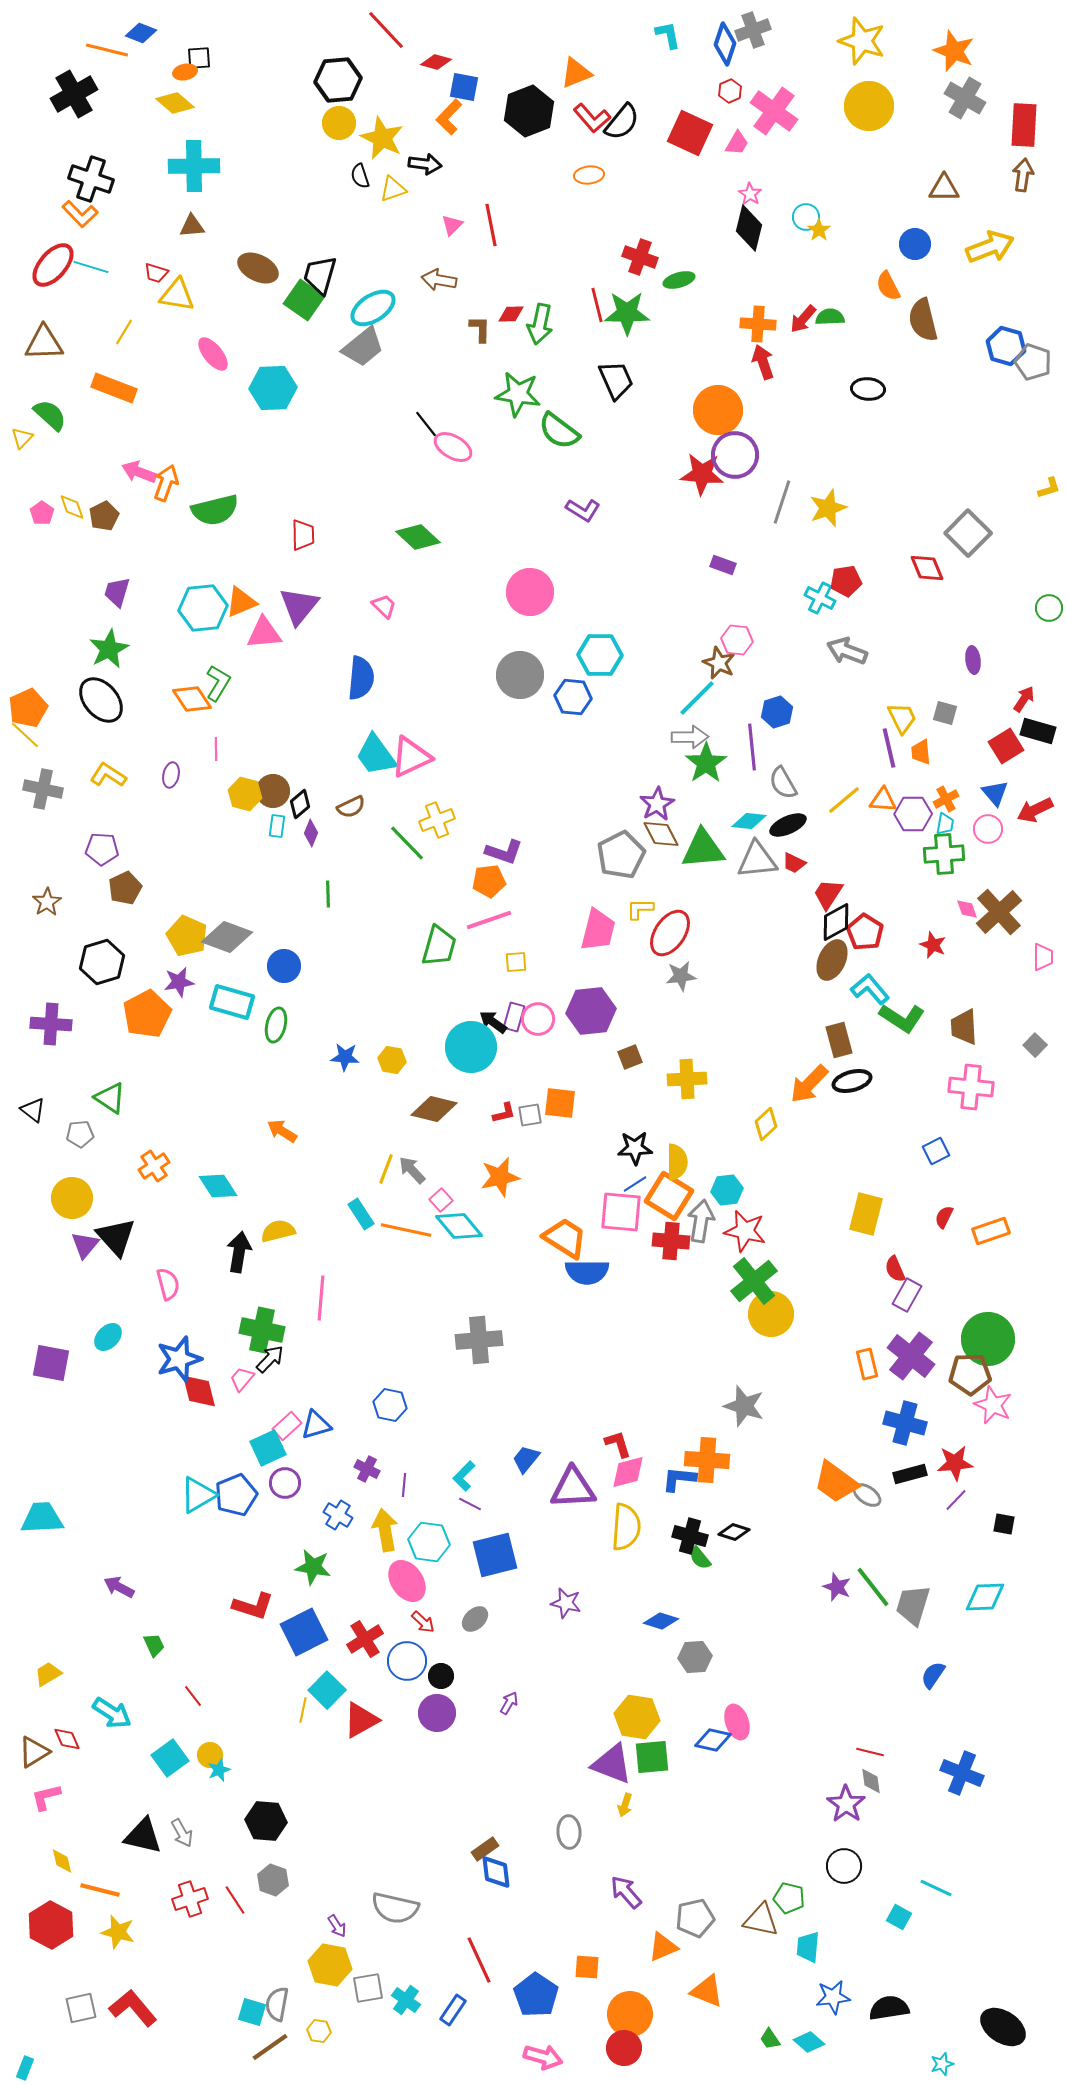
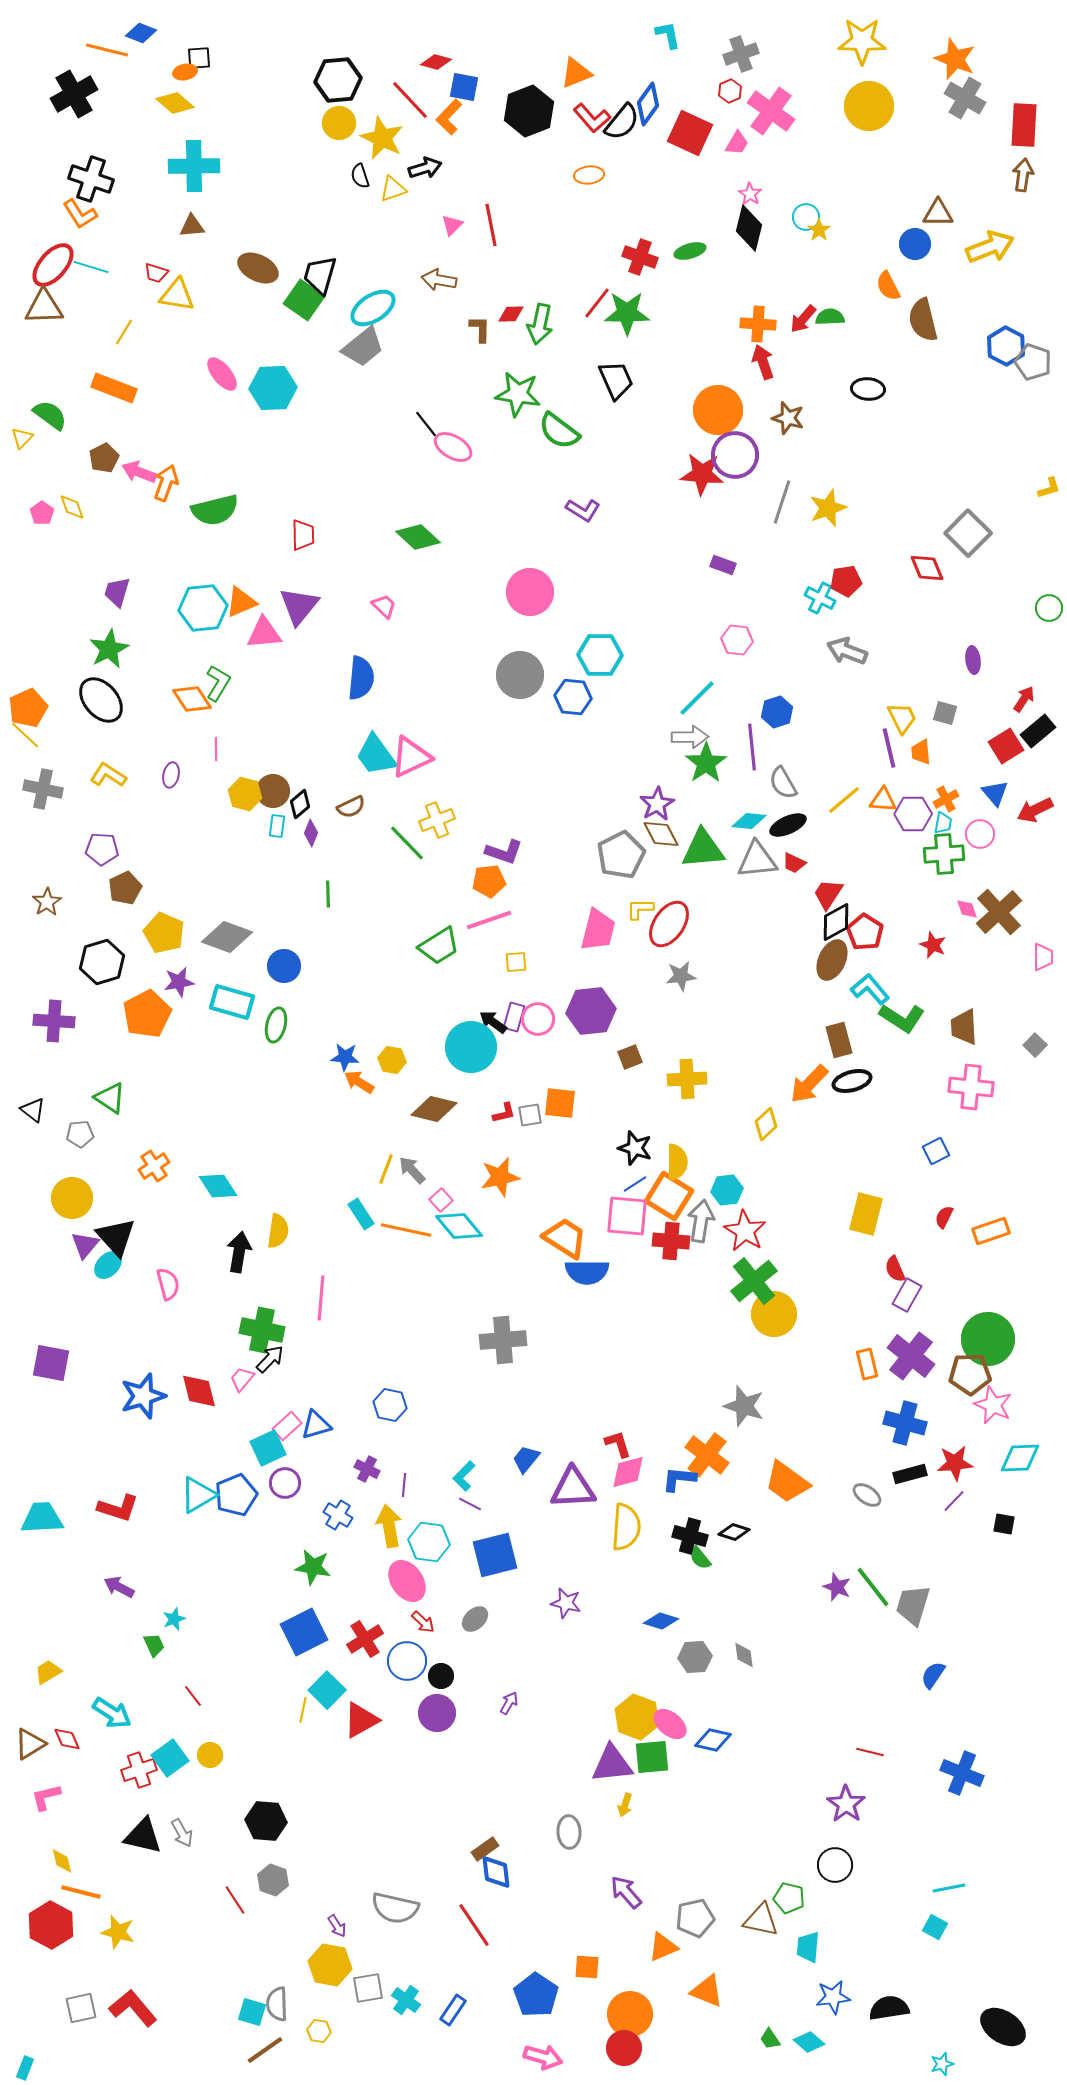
red line at (386, 30): moved 24 px right, 70 px down
gray cross at (753, 30): moved 12 px left, 24 px down
yellow star at (862, 41): rotated 18 degrees counterclockwise
blue diamond at (725, 44): moved 77 px left, 60 px down; rotated 18 degrees clockwise
orange star at (954, 51): moved 1 px right, 8 px down
pink cross at (774, 111): moved 3 px left
black arrow at (425, 164): moved 4 px down; rotated 24 degrees counterclockwise
brown triangle at (944, 188): moved 6 px left, 25 px down
orange L-shape at (80, 214): rotated 12 degrees clockwise
green ellipse at (679, 280): moved 11 px right, 29 px up
red line at (597, 305): moved 2 px up; rotated 52 degrees clockwise
brown triangle at (44, 343): moved 36 px up
blue hexagon at (1006, 346): rotated 12 degrees clockwise
pink ellipse at (213, 354): moved 9 px right, 20 px down
green semicircle at (50, 415): rotated 6 degrees counterclockwise
brown pentagon at (104, 516): moved 58 px up
brown star at (719, 663): moved 69 px right, 245 px up; rotated 8 degrees counterclockwise
black rectangle at (1038, 731): rotated 56 degrees counterclockwise
cyan trapezoid at (945, 824): moved 2 px left, 1 px up
pink circle at (988, 829): moved 8 px left, 5 px down
red ellipse at (670, 933): moved 1 px left, 9 px up
yellow pentagon at (187, 936): moved 23 px left, 3 px up
green trapezoid at (439, 946): rotated 42 degrees clockwise
purple cross at (51, 1024): moved 3 px right, 3 px up
orange arrow at (282, 1131): moved 77 px right, 49 px up
black star at (635, 1148): rotated 20 degrees clockwise
pink square at (621, 1212): moved 6 px right, 4 px down
yellow semicircle at (278, 1231): rotated 112 degrees clockwise
red star at (745, 1231): rotated 18 degrees clockwise
yellow circle at (771, 1314): moved 3 px right
cyan ellipse at (108, 1337): moved 72 px up
gray cross at (479, 1340): moved 24 px right
blue star at (179, 1359): moved 36 px left, 37 px down
orange cross at (707, 1460): moved 5 px up; rotated 33 degrees clockwise
orange trapezoid at (836, 1482): moved 49 px left
purple line at (956, 1500): moved 2 px left, 1 px down
yellow arrow at (385, 1530): moved 4 px right, 4 px up
cyan diamond at (985, 1597): moved 35 px right, 139 px up
red L-shape at (253, 1606): moved 135 px left, 98 px up
yellow trapezoid at (48, 1674): moved 2 px up
yellow hexagon at (637, 1717): rotated 12 degrees clockwise
pink ellipse at (737, 1722): moved 67 px left, 2 px down; rotated 32 degrees counterclockwise
brown triangle at (34, 1752): moved 4 px left, 8 px up
purple triangle at (612, 1764): rotated 27 degrees counterclockwise
cyan star at (219, 1770): moved 45 px left, 151 px up
gray diamond at (871, 1781): moved 127 px left, 126 px up
black circle at (844, 1866): moved 9 px left, 1 px up
cyan line at (936, 1888): moved 13 px right; rotated 36 degrees counterclockwise
orange line at (100, 1890): moved 19 px left, 2 px down
red cross at (190, 1899): moved 51 px left, 129 px up
cyan square at (899, 1917): moved 36 px right, 10 px down
red line at (479, 1960): moved 5 px left, 35 px up; rotated 9 degrees counterclockwise
gray semicircle at (277, 2004): rotated 12 degrees counterclockwise
brown line at (270, 2047): moved 5 px left, 3 px down
